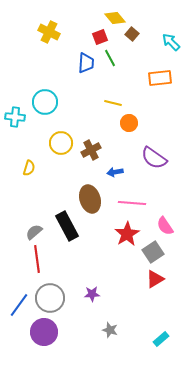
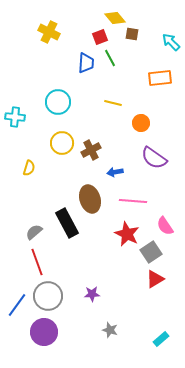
brown square: rotated 32 degrees counterclockwise
cyan circle: moved 13 px right
orange circle: moved 12 px right
yellow circle: moved 1 px right
pink line: moved 1 px right, 2 px up
black rectangle: moved 3 px up
red star: rotated 15 degrees counterclockwise
gray square: moved 2 px left
red line: moved 3 px down; rotated 12 degrees counterclockwise
gray circle: moved 2 px left, 2 px up
blue line: moved 2 px left
